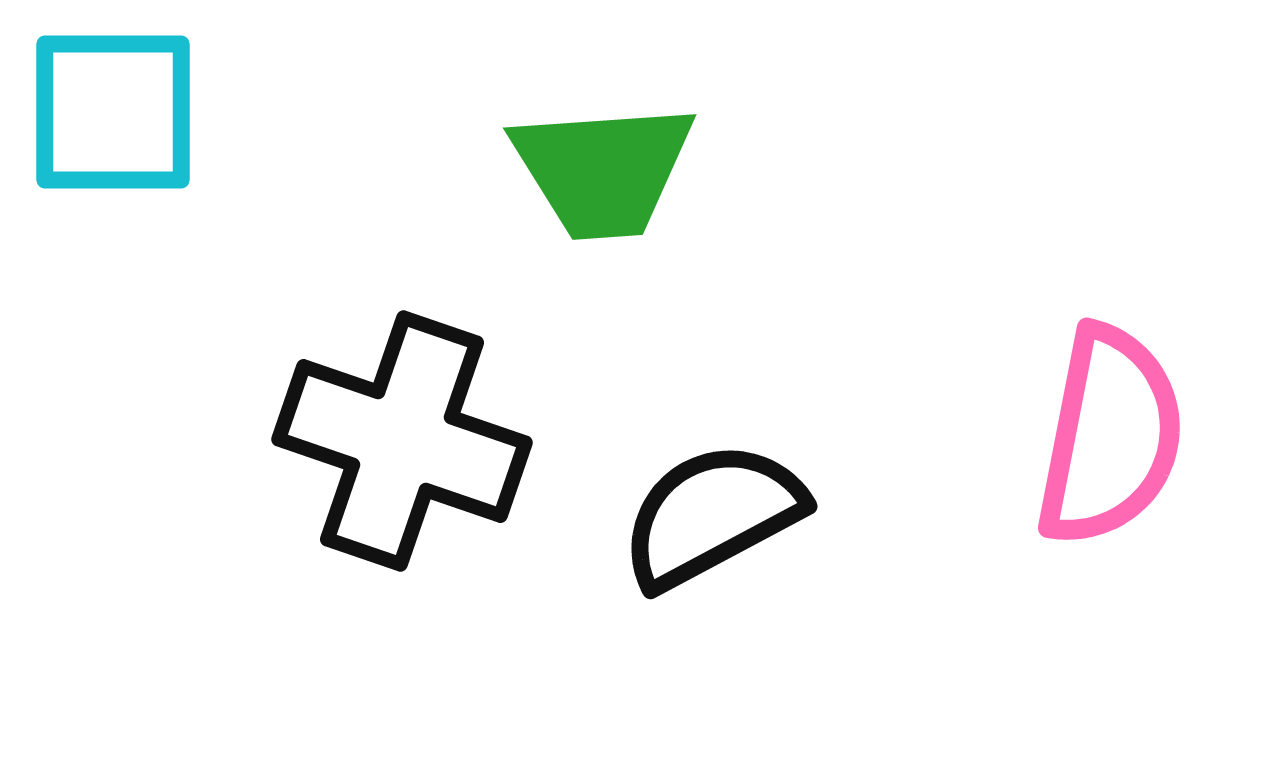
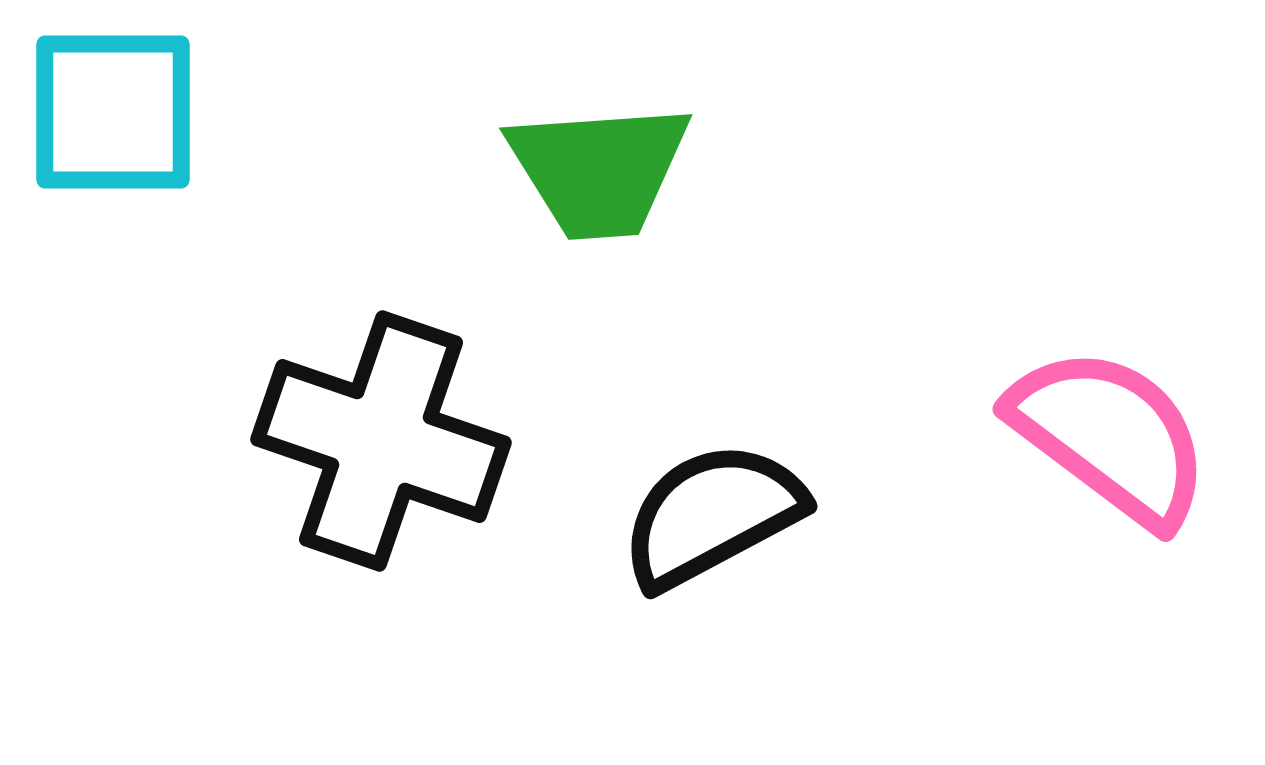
green trapezoid: moved 4 px left
pink semicircle: rotated 64 degrees counterclockwise
black cross: moved 21 px left
